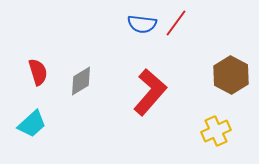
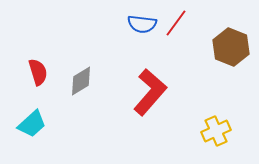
brown hexagon: moved 28 px up; rotated 6 degrees counterclockwise
